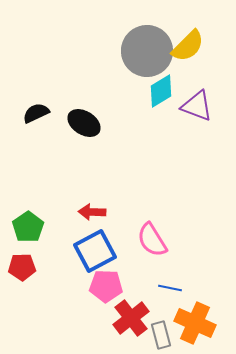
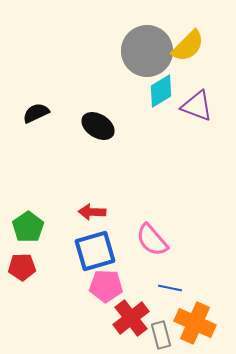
black ellipse: moved 14 px right, 3 px down
pink semicircle: rotated 9 degrees counterclockwise
blue square: rotated 12 degrees clockwise
